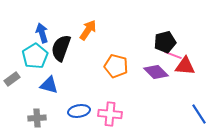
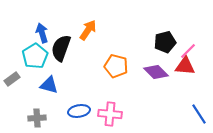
pink line: moved 15 px right, 4 px up; rotated 66 degrees counterclockwise
